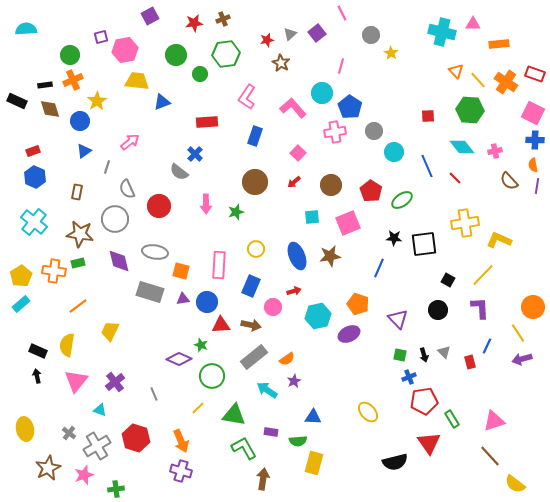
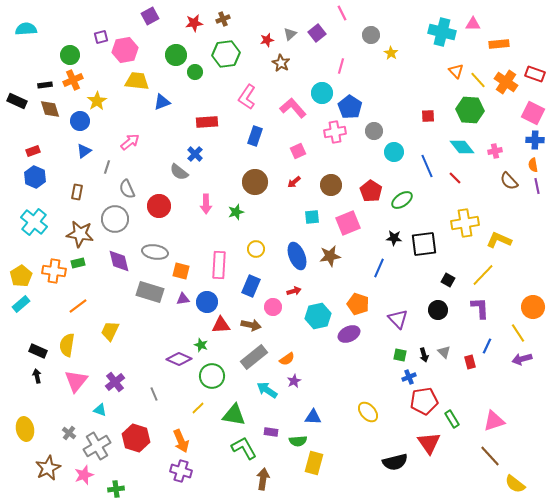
green circle at (200, 74): moved 5 px left, 2 px up
pink square at (298, 153): moved 2 px up; rotated 21 degrees clockwise
purple line at (537, 186): rotated 21 degrees counterclockwise
